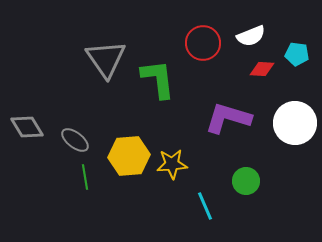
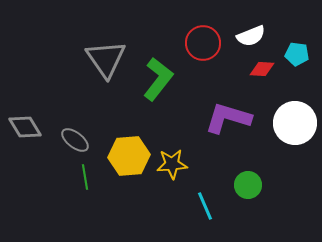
green L-shape: rotated 45 degrees clockwise
gray diamond: moved 2 px left
green circle: moved 2 px right, 4 px down
